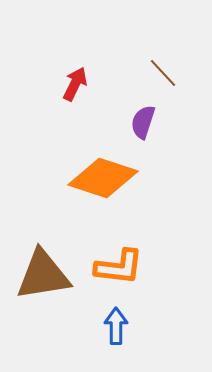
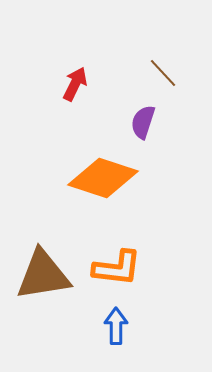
orange L-shape: moved 2 px left, 1 px down
